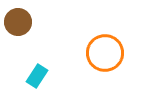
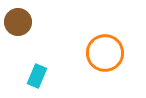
cyan rectangle: rotated 10 degrees counterclockwise
